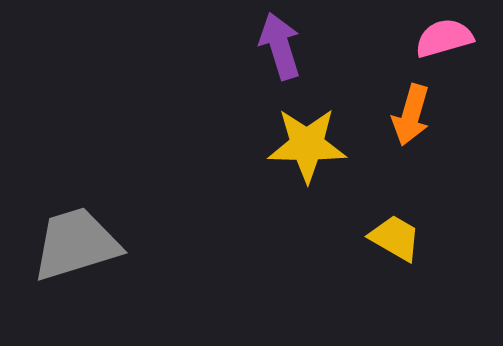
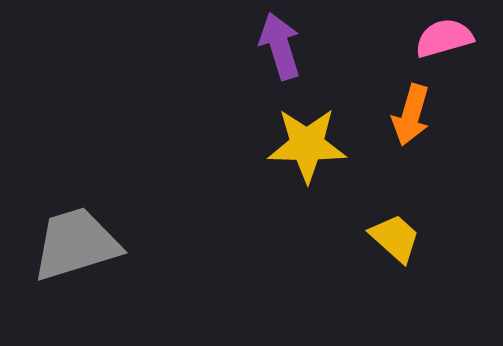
yellow trapezoid: rotated 12 degrees clockwise
